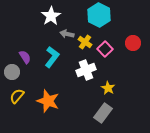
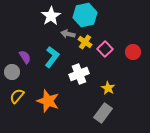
cyan hexagon: moved 14 px left; rotated 20 degrees clockwise
gray arrow: moved 1 px right
red circle: moved 9 px down
white cross: moved 7 px left, 4 px down
